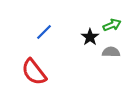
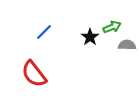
green arrow: moved 2 px down
gray semicircle: moved 16 px right, 7 px up
red semicircle: moved 2 px down
